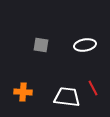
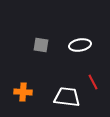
white ellipse: moved 5 px left
red line: moved 6 px up
